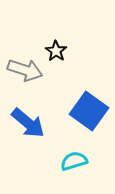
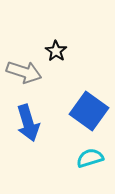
gray arrow: moved 1 px left, 2 px down
blue arrow: rotated 33 degrees clockwise
cyan semicircle: moved 16 px right, 3 px up
